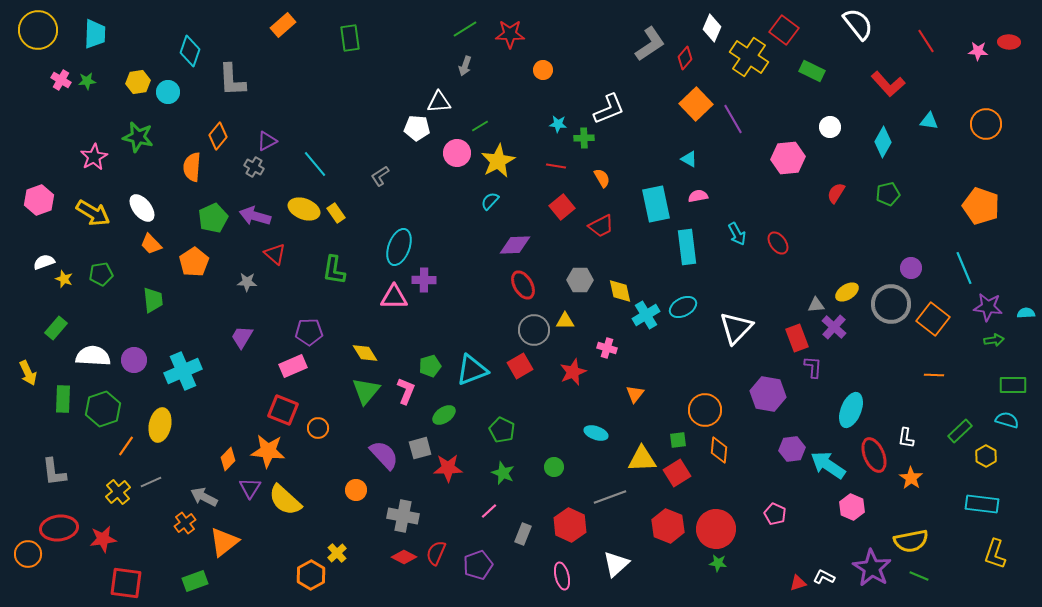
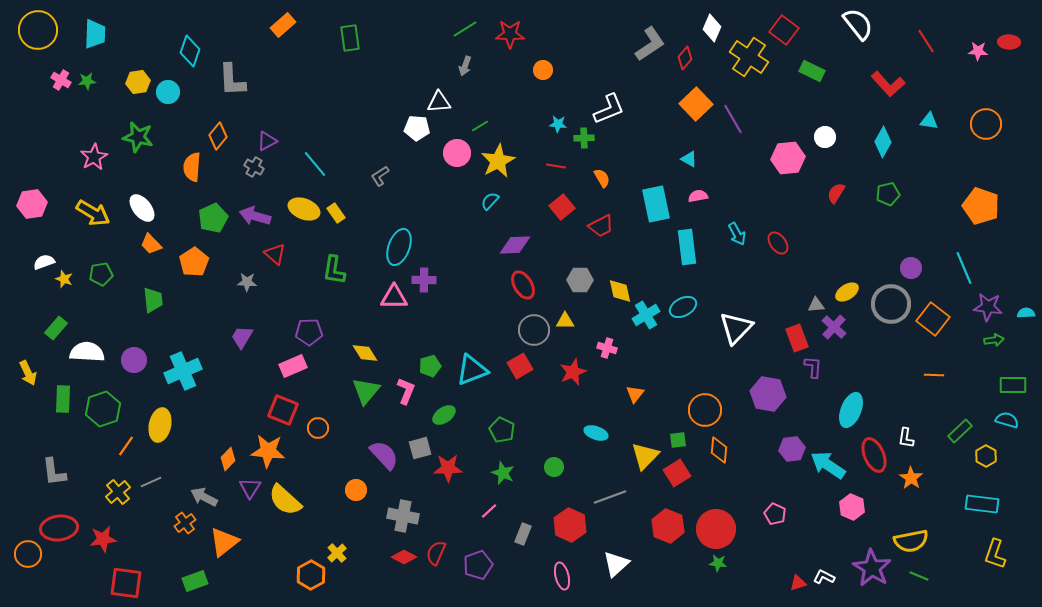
white circle at (830, 127): moved 5 px left, 10 px down
pink hexagon at (39, 200): moved 7 px left, 4 px down; rotated 12 degrees clockwise
white semicircle at (93, 356): moved 6 px left, 4 px up
yellow triangle at (642, 459): moved 3 px right, 3 px up; rotated 44 degrees counterclockwise
